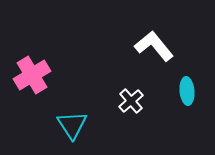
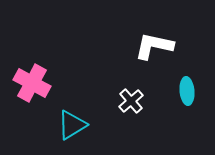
white L-shape: rotated 39 degrees counterclockwise
pink cross: moved 8 px down; rotated 30 degrees counterclockwise
cyan triangle: rotated 32 degrees clockwise
